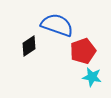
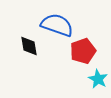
black diamond: rotated 65 degrees counterclockwise
cyan star: moved 6 px right, 2 px down; rotated 18 degrees clockwise
